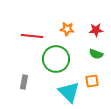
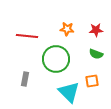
red line: moved 5 px left
gray rectangle: moved 1 px right, 3 px up
